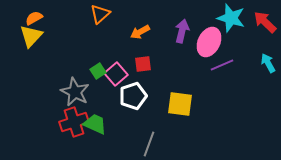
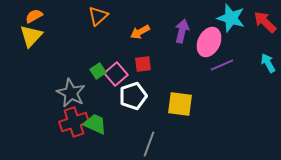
orange triangle: moved 2 px left, 2 px down
orange semicircle: moved 2 px up
gray star: moved 4 px left, 1 px down
